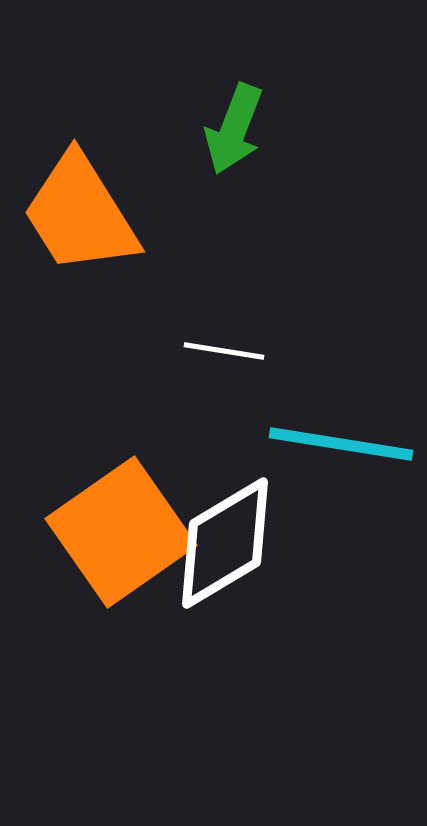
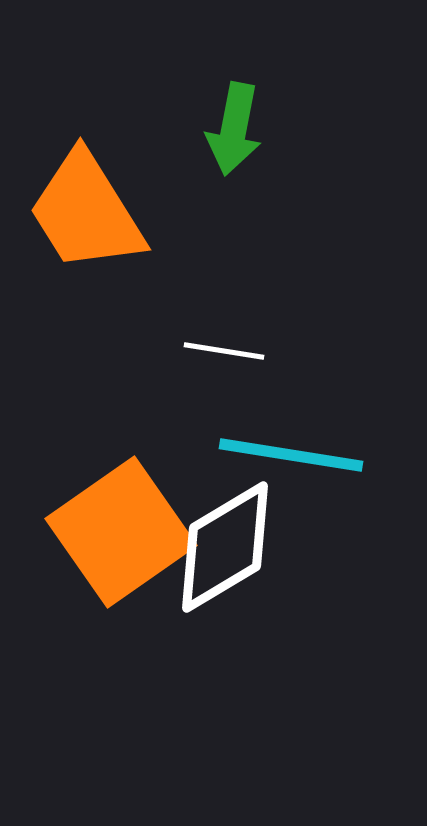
green arrow: rotated 10 degrees counterclockwise
orange trapezoid: moved 6 px right, 2 px up
cyan line: moved 50 px left, 11 px down
white diamond: moved 4 px down
